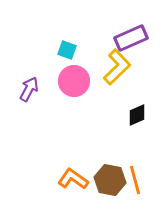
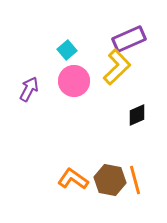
purple rectangle: moved 2 px left, 1 px down
cyan square: rotated 30 degrees clockwise
